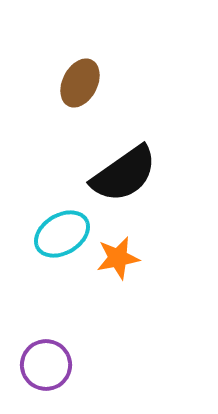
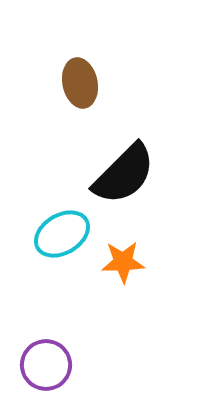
brown ellipse: rotated 39 degrees counterclockwise
black semicircle: rotated 10 degrees counterclockwise
orange star: moved 5 px right, 4 px down; rotated 9 degrees clockwise
